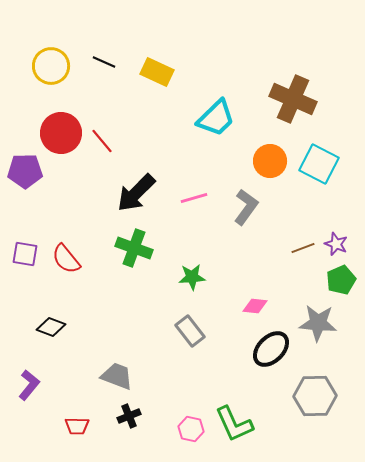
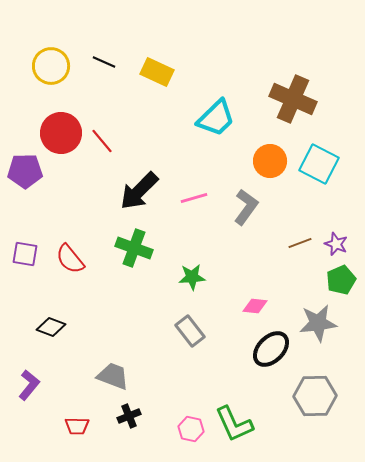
black arrow: moved 3 px right, 2 px up
brown line: moved 3 px left, 5 px up
red semicircle: moved 4 px right
gray star: rotated 12 degrees counterclockwise
gray trapezoid: moved 4 px left
